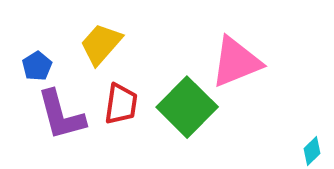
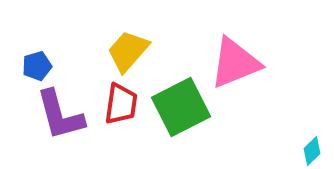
yellow trapezoid: moved 27 px right, 7 px down
pink triangle: moved 1 px left, 1 px down
blue pentagon: rotated 16 degrees clockwise
green square: moved 6 px left; rotated 18 degrees clockwise
purple L-shape: moved 1 px left
